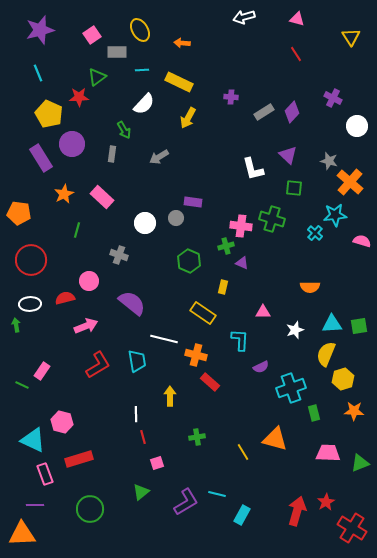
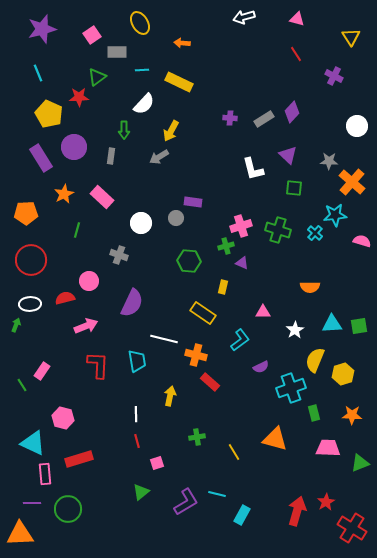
purple star at (40, 30): moved 2 px right, 1 px up
yellow ellipse at (140, 30): moved 7 px up
purple cross at (231, 97): moved 1 px left, 21 px down
purple cross at (333, 98): moved 1 px right, 22 px up
gray rectangle at (264, 112): moved 7 px down
yellow arrow at (188, 118): moved 17 px left, 13 px down
green arrow at (124, 130): rotated 30 degrees clockwise
purple circle at (72, 144): moved 2 px right, 3 px down
gray rectangle at (112, 154): moved 1 px left, 2 px down
gray star at (329, 161): rotated 12 degrees counterclockwise
orange cross at (350, 182): moved 2 px right
orange pentagon at (19, 213): moved 7 px right; rotated 10 degrees counterclockwise
green cross at (272, 219): moved 6 px right, 11 px down
white circle at (145, 223): moved 4 px left
pink cross at (241, 226): rotated 25 degrees counterclockwise
green hexagon at (189, 261): rotated 20 degrees counterclockwise
purple semicircle at (132, 303): rotated 76 degrees clockwise
green arrow at (16, 325): rotated 32 degrees clockwise
white star at (295, 330): rotated 12 degrees counterclockwise
cyan L-shape at (240, 340): rotated 50 degrees clockwise
yellow semicircle at (326, 354): moved 11 px left, 6 px down
red L-shape at (98, 365): rotated 56 degrees counterclockwise
yellow hexagon at (343, 379): moved 5 px up
green line at (22, 385): rotated 32 degrees clockwise
yellow arrow at (170, 396): rotated 12 degrees clockwise
orange star at (354, 411): moved 2 px left, 4 px down
pink hexagon at (62, 422): moved 1 px right, 4 px up
red line at (143, 437): moved 6 px left, 4 px down
cyan triangle at (33, 440): moved 3 px down
yellow line at (243, 452): moved 9 px left
pink trapezoid at (328, 453): moved 5 px up
pink rectangle at (45, 474): rotated 15 degrees clockwise
purple line at (35, 505): moved 3 px left, 2 px up
green circle at (90, 509): moved 22 px left
orange triangle at (22, 534): moved 2 px left
